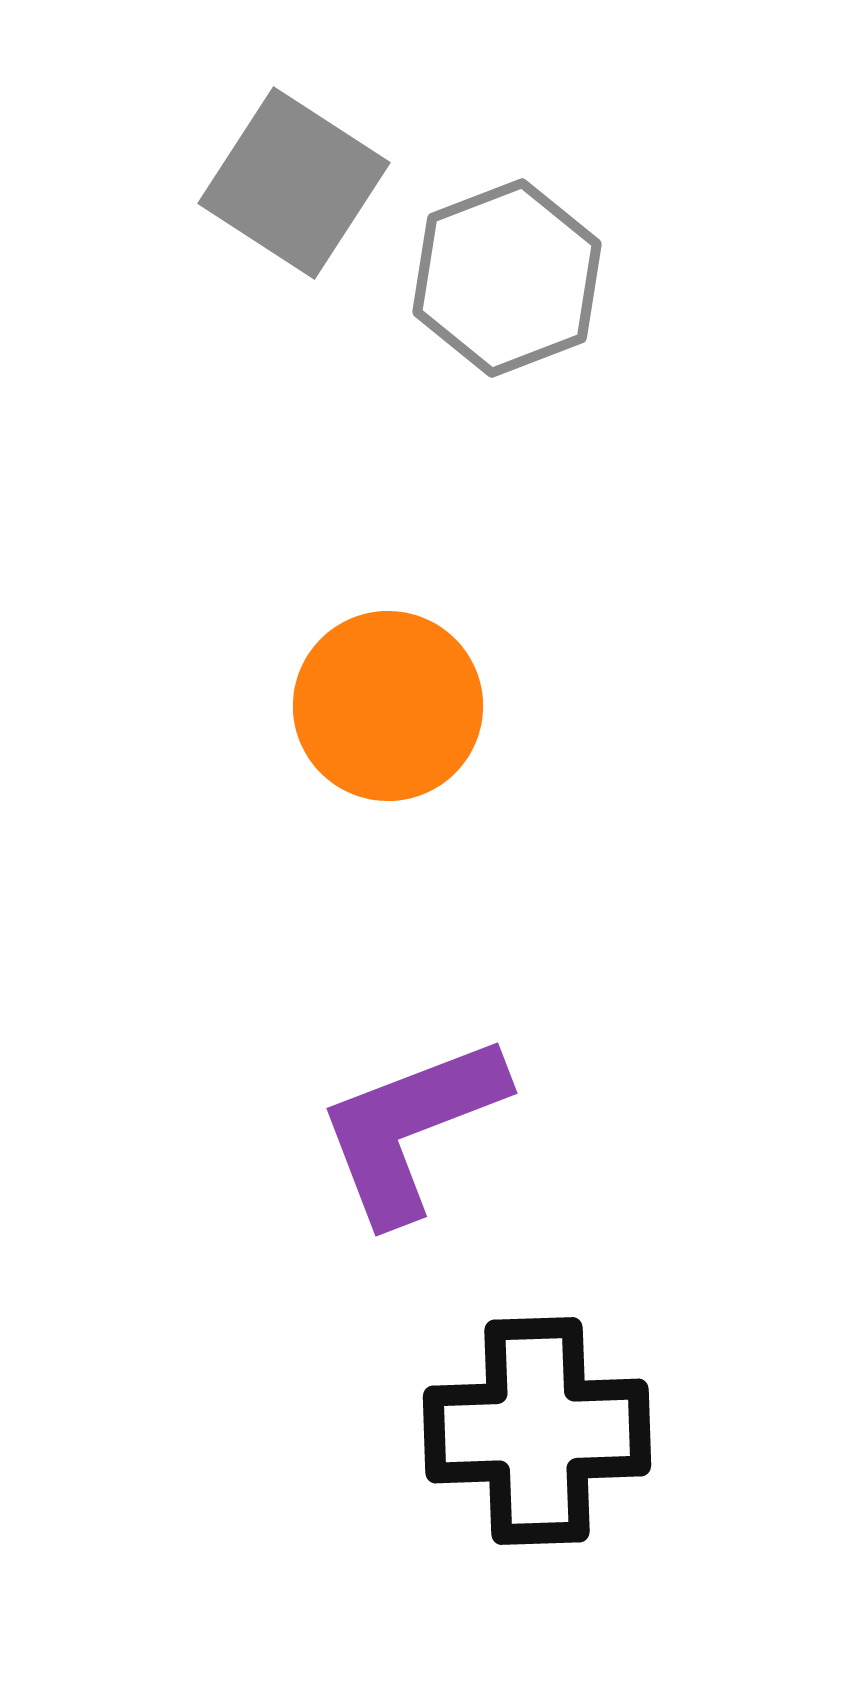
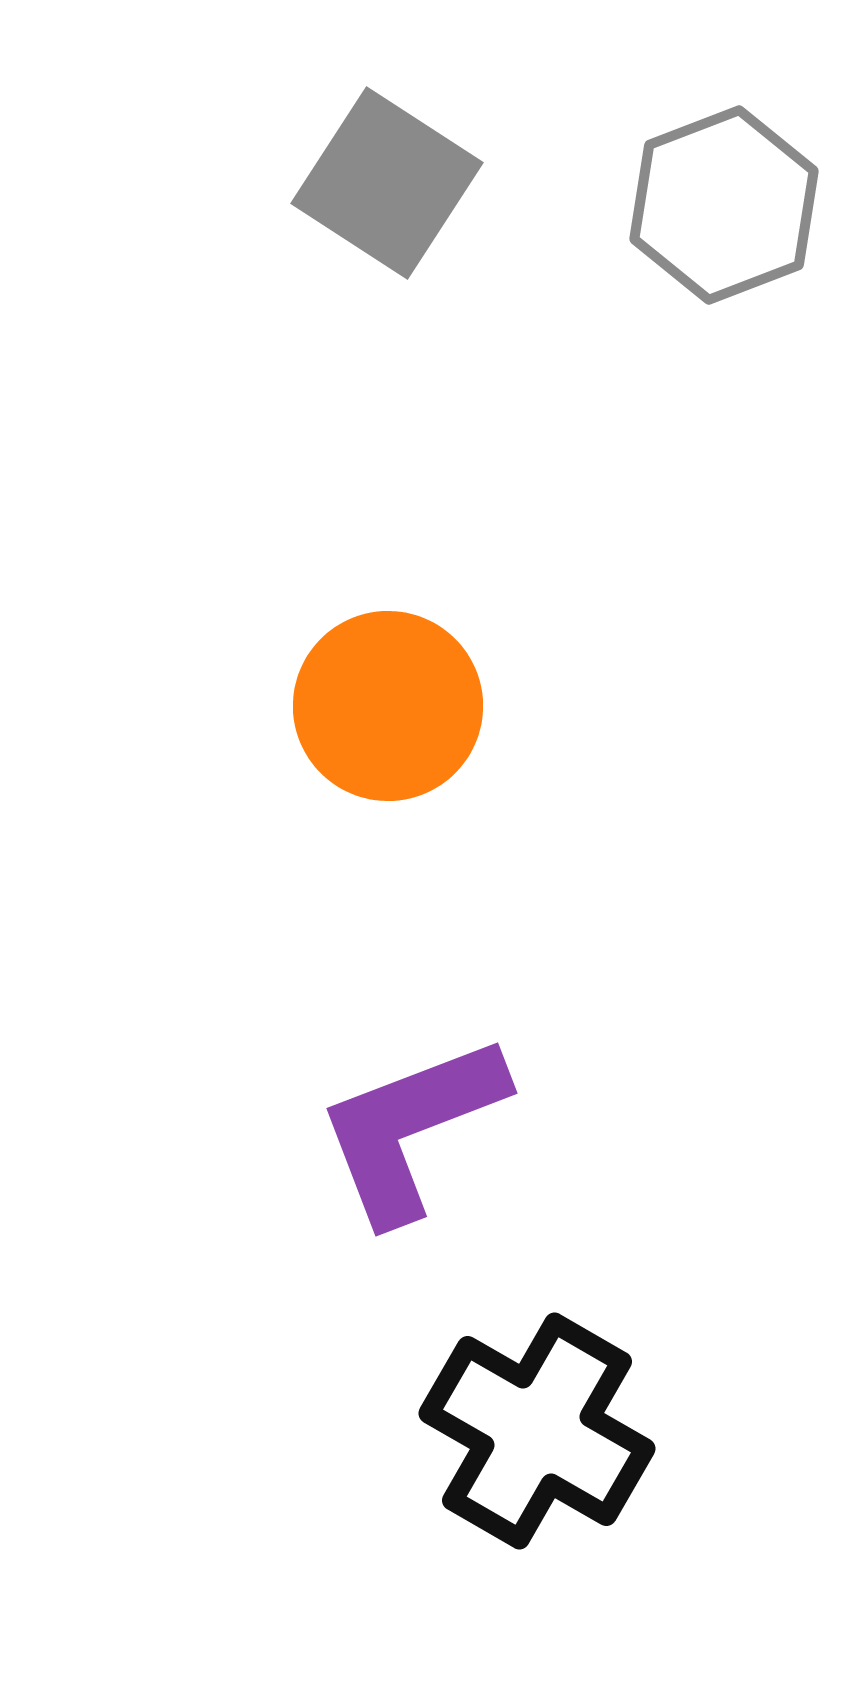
gray square: moved 93 px right
gray hexagon: moved 217 px right, 73 px up
black cross: rotated 32 degrees clockwise
